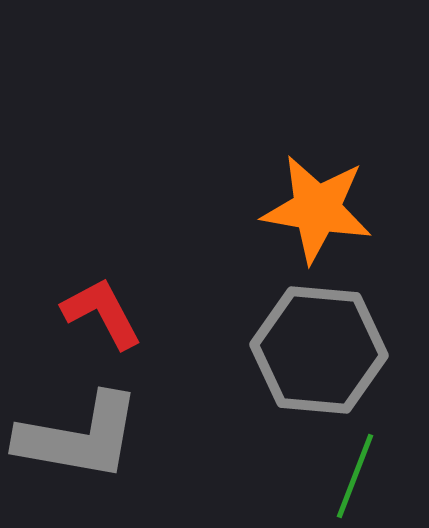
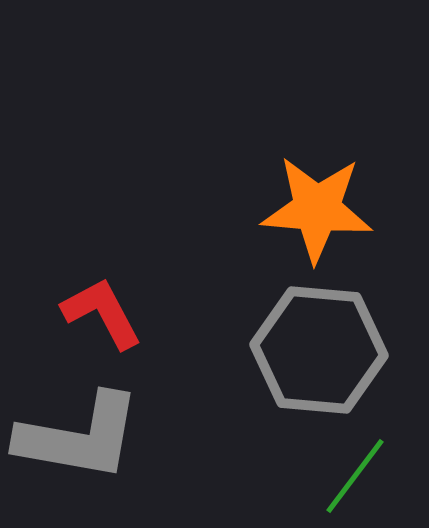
orange star: rotated 5 degrees counterclockwise
green line: rotated 16 degrees clockwise
